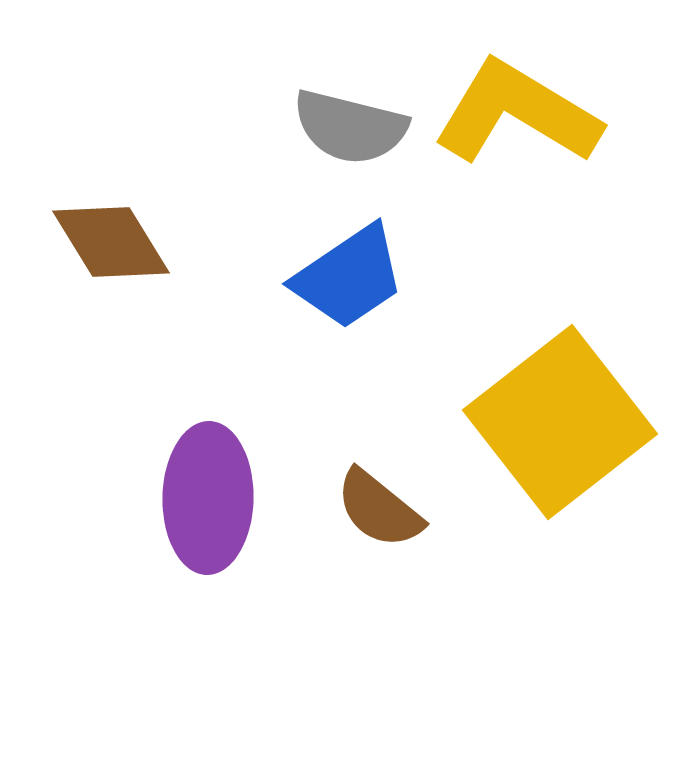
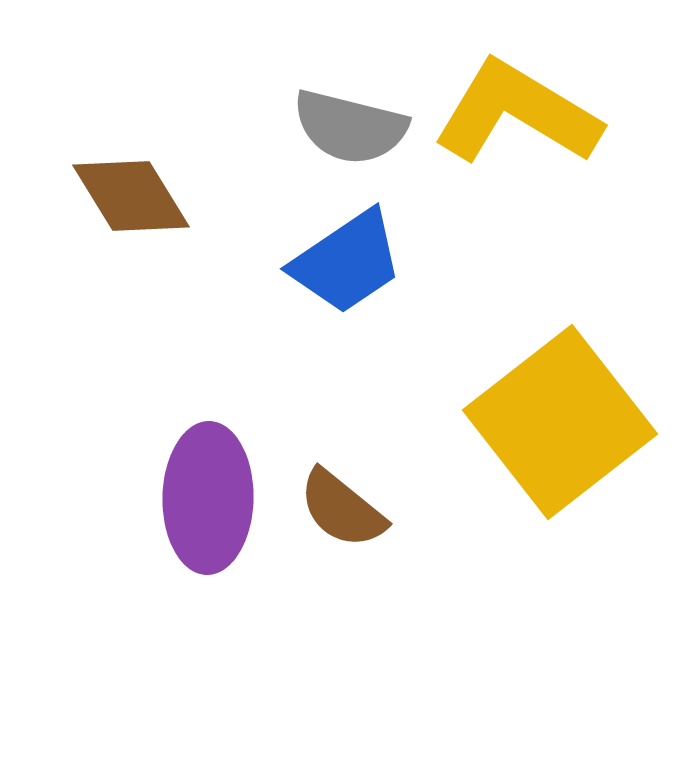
brown diamond: moved 20 px right, 46 px up
blue trapezoid: moved 2 px left, 15 px up
brown semicircle: moved 37 px left
